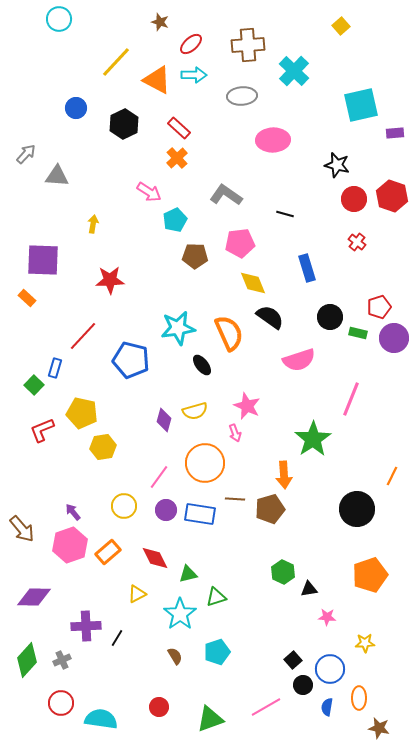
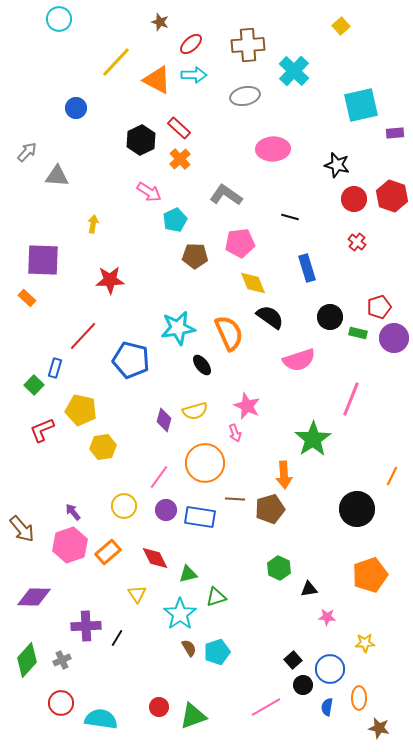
gray ellipse at (242, 96): moved 3 px right; rotated 8 degrees counterclockwise
black hexagon at (124, 124): moved 17 px right, 16 px down
pink ellipse at (273, 140): moved 9 px down
gray arrow at (26, 154): moved 1 px right, 2 px up
orange cross at (177, 158): moved 3 px right, 1 px down
black line at (285, 214): moved 5 px right, 3 px down
yellow pentagon at (82, 413): moved 1 px left, 3 px up
blue rectangle at (200, 514): moved 3 px down
green hexagon at (283, 572): moved 4 px left, 4 px up
yellow triangle at (137, 594): rotated 36 degrees counterclockwise
brown semicircle at (175, 656): moved 14 px right, 8 px up
green triangle at (210, 719): moved 17 px left, 3 px up
